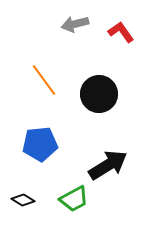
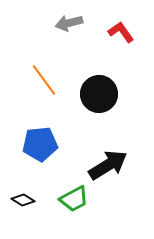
gray arrow: moved 6 px left, 1 px up
